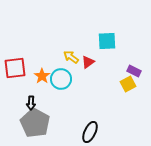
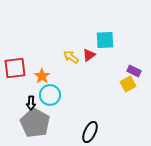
cyan square: moved 2 px left, 1 px up
red triangle: moved 1 px right, 7 px up
cyan circle: moved 11 px left, 16 px down
